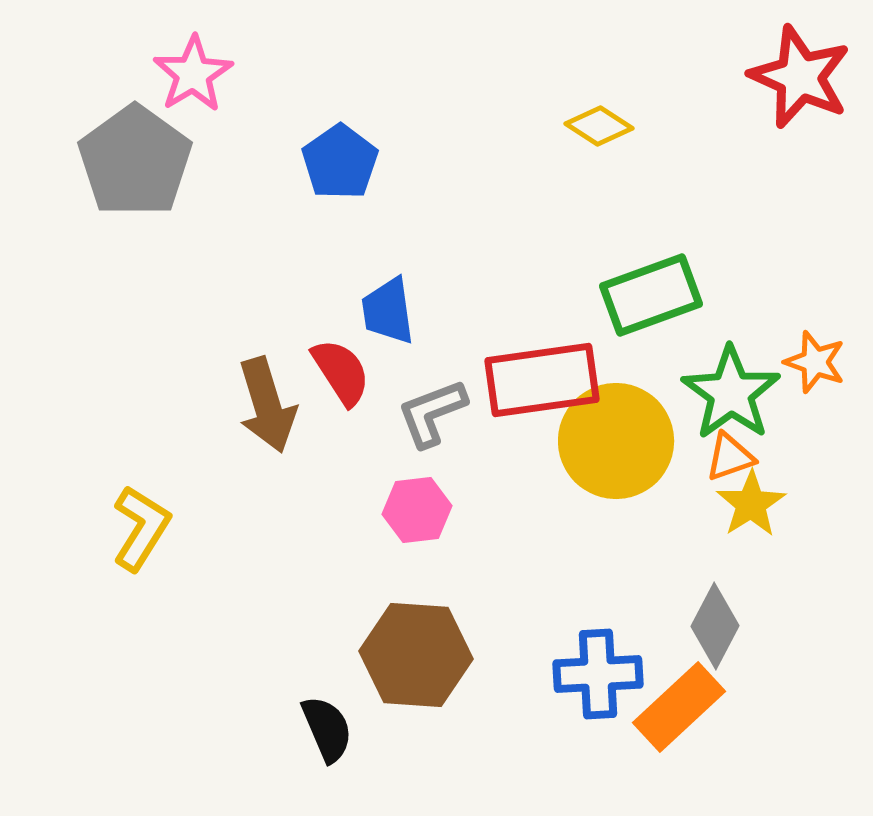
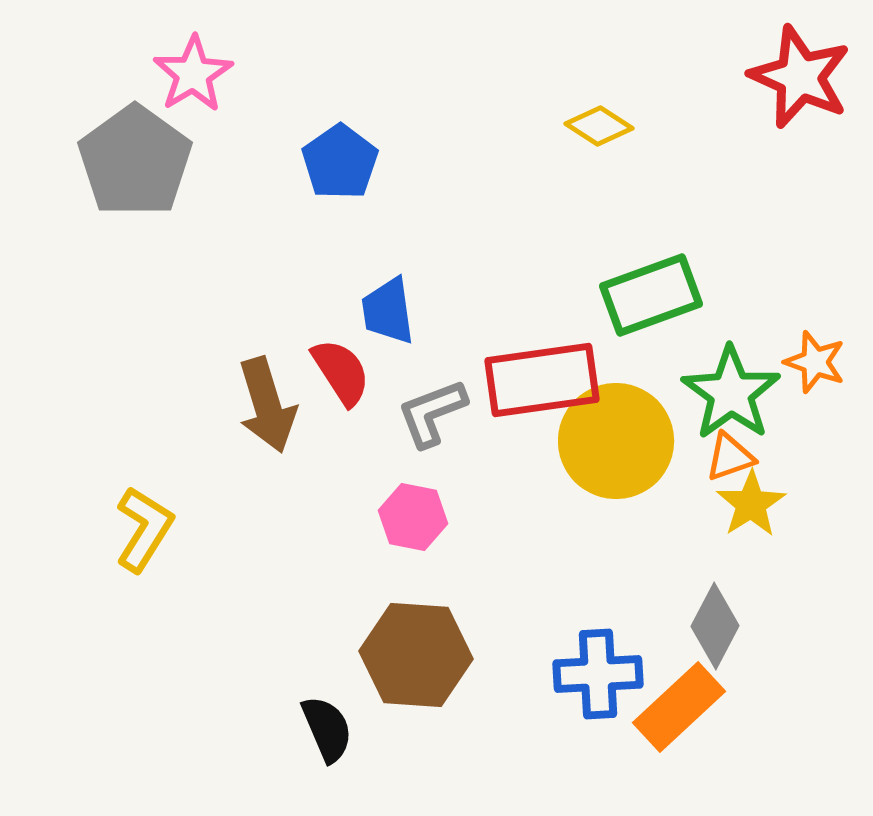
pink hexagon: moved 4 px left, 7 px down; rotated 18 degrees clockwise
yellow L-shape: moved 3 px right, 1 px down
